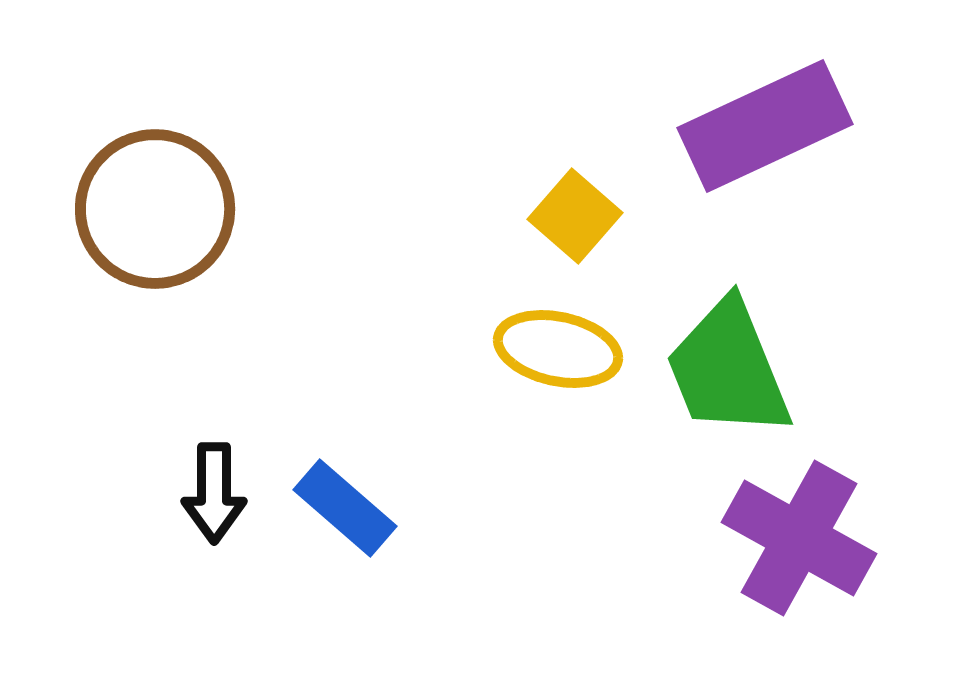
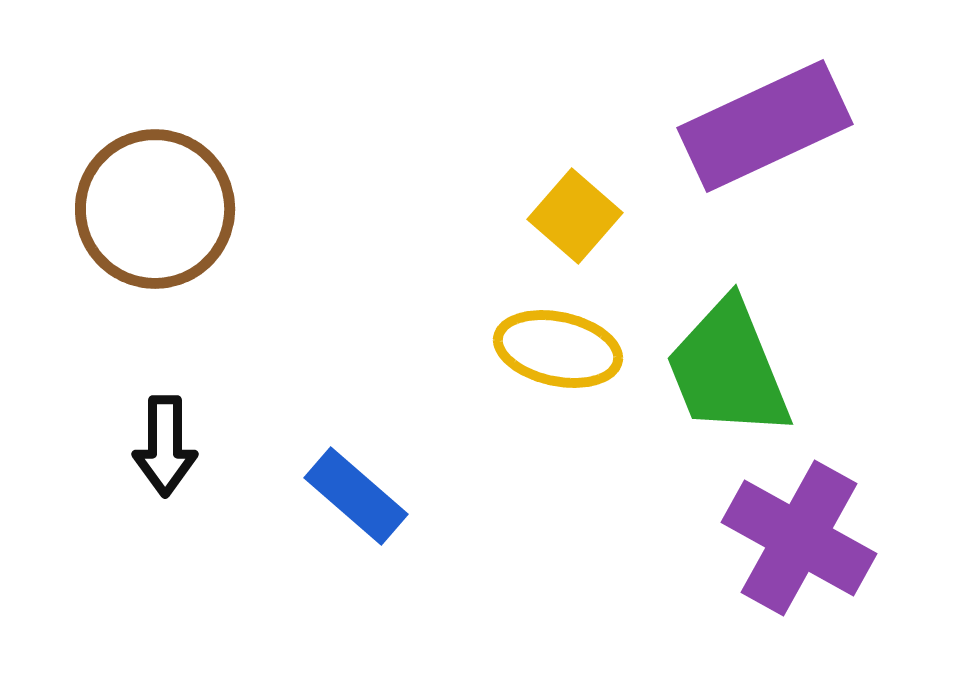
black arrow: moved 49 px left, 47 px up
blue rectangle: moved 11 px right, 12 px up
